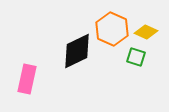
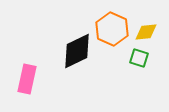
yellow diamond: rotated 30 degrees counterclockwise
green square: moved 3 px right, 1 px down
